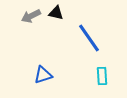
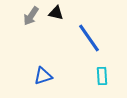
gray arrow: rotated 30 degrees counterclockwise
blue triangle: moved 1 px down
